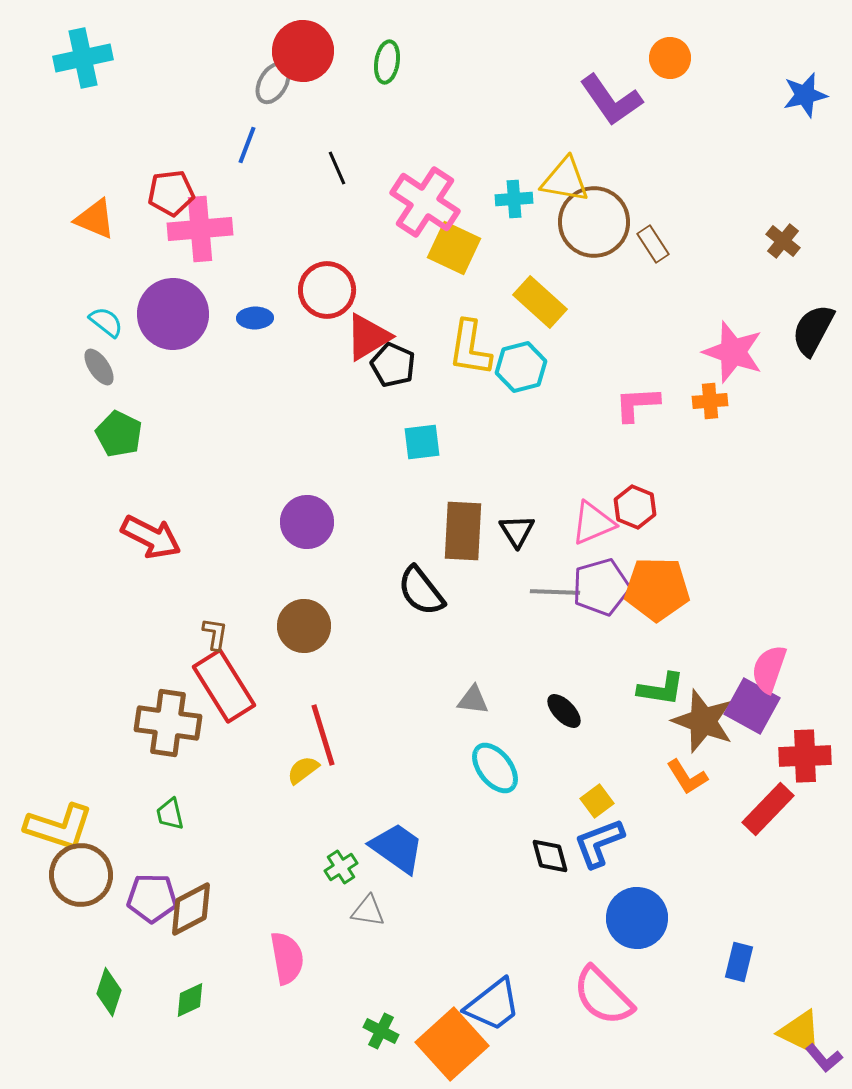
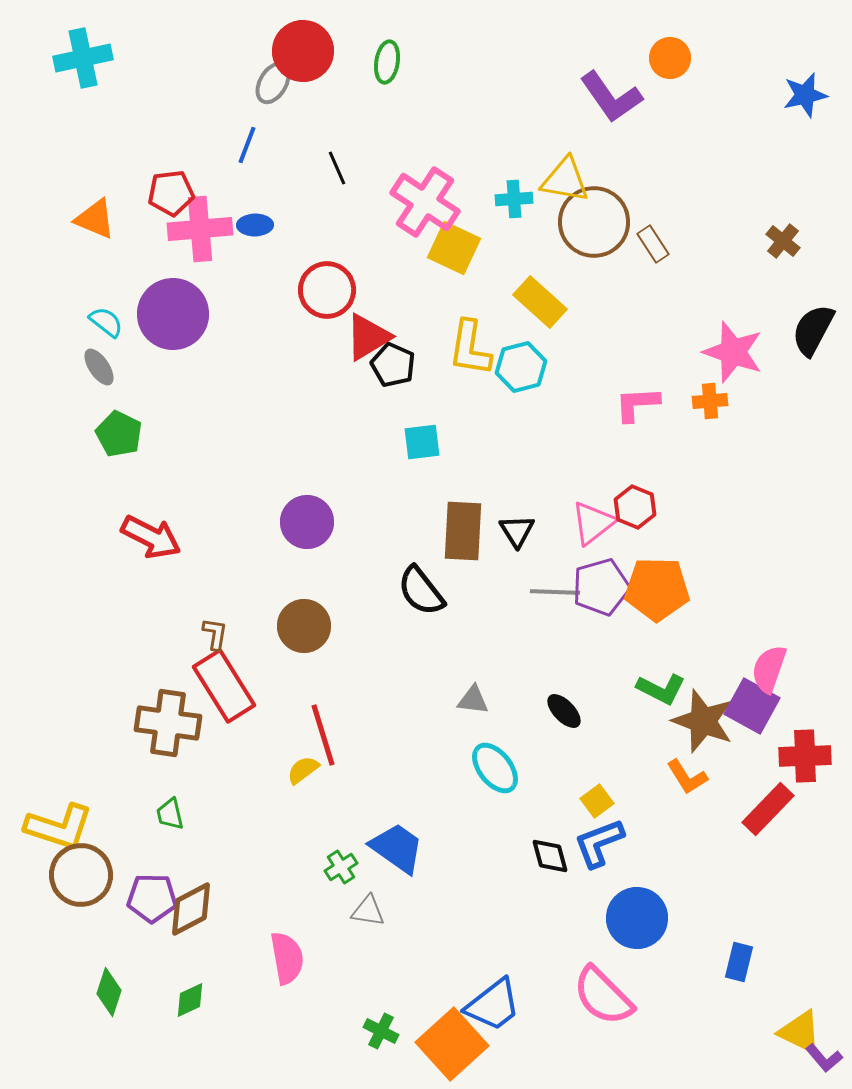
purple L-shape at (611, 100): moved 3 px up
blue ellipse at (255, 318): moved 93 px up
pink triangle at (593, 523): rotated 15 degrees counterclockwise
green L-shape at (661, 689): rotated 18 degrees clockwise
